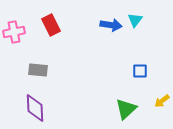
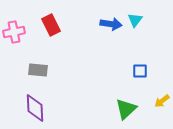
blue arrow: moved 1 px up
